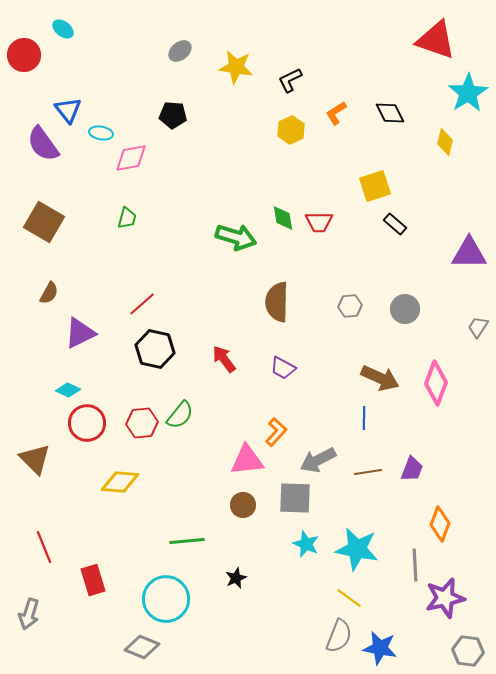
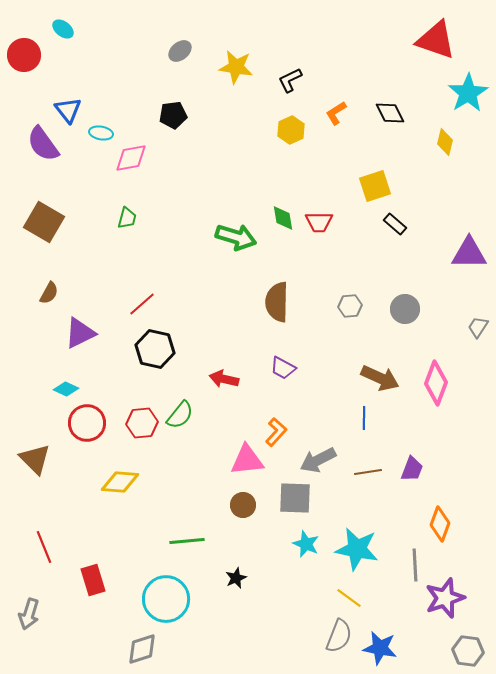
black pentagon at (173, 115): rotated 12 degrees counterclockwise
red arrow at (224, 359): moved 20 px down; rotated 40 degrees counterclockwise
cyan diamond at (68, 390): moved 2 px left, 1 px up
purple star at (445, 598): rotated 6 degrees counterclockwise
gray diamond at (142, 647): moved 2 px down; rotated 40 degrees counterclockwise
